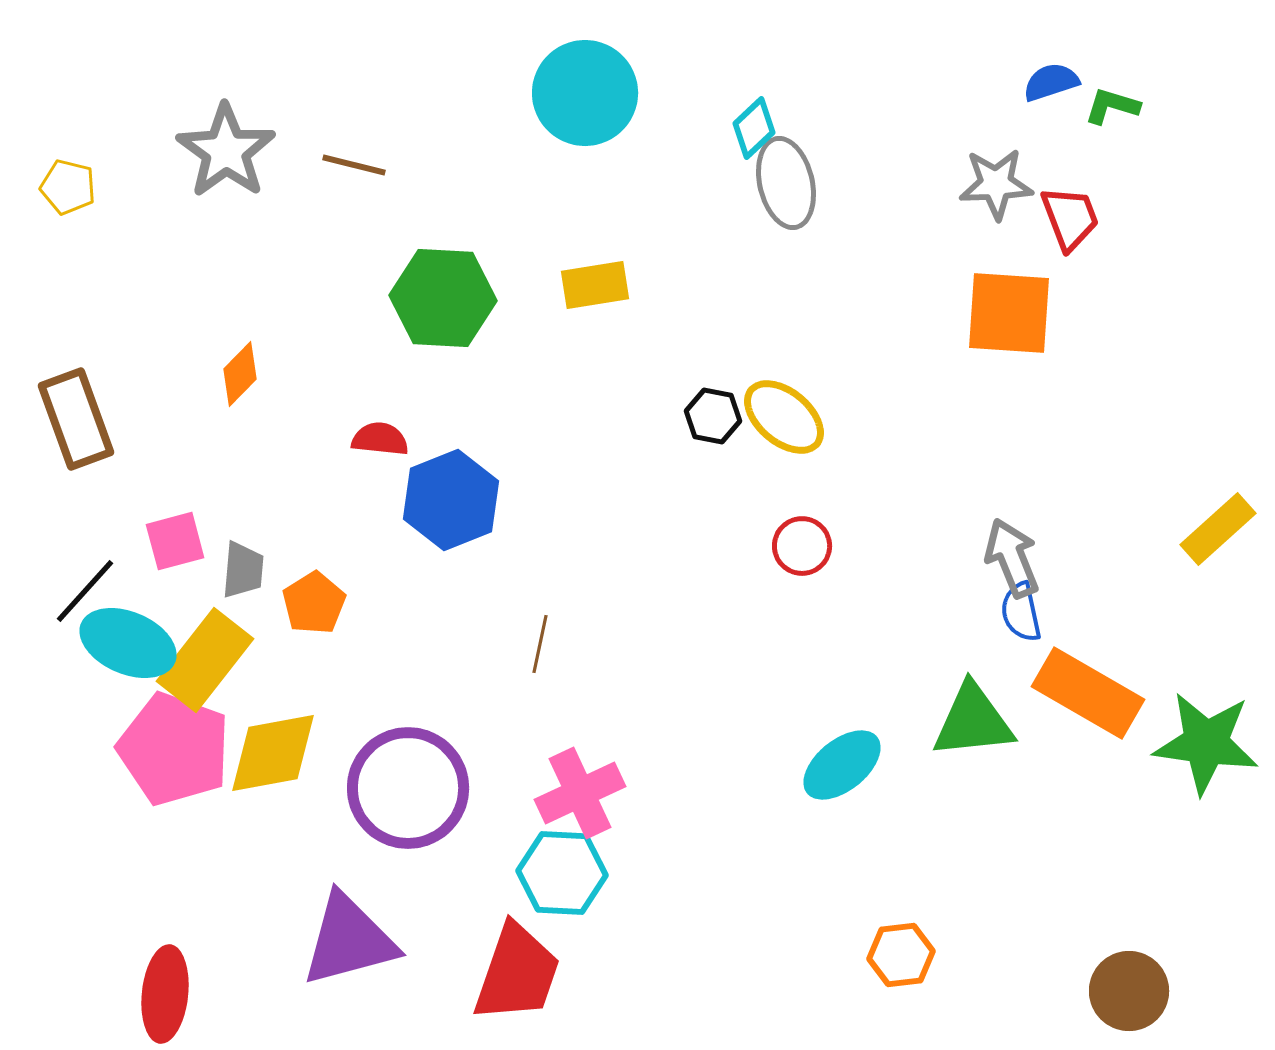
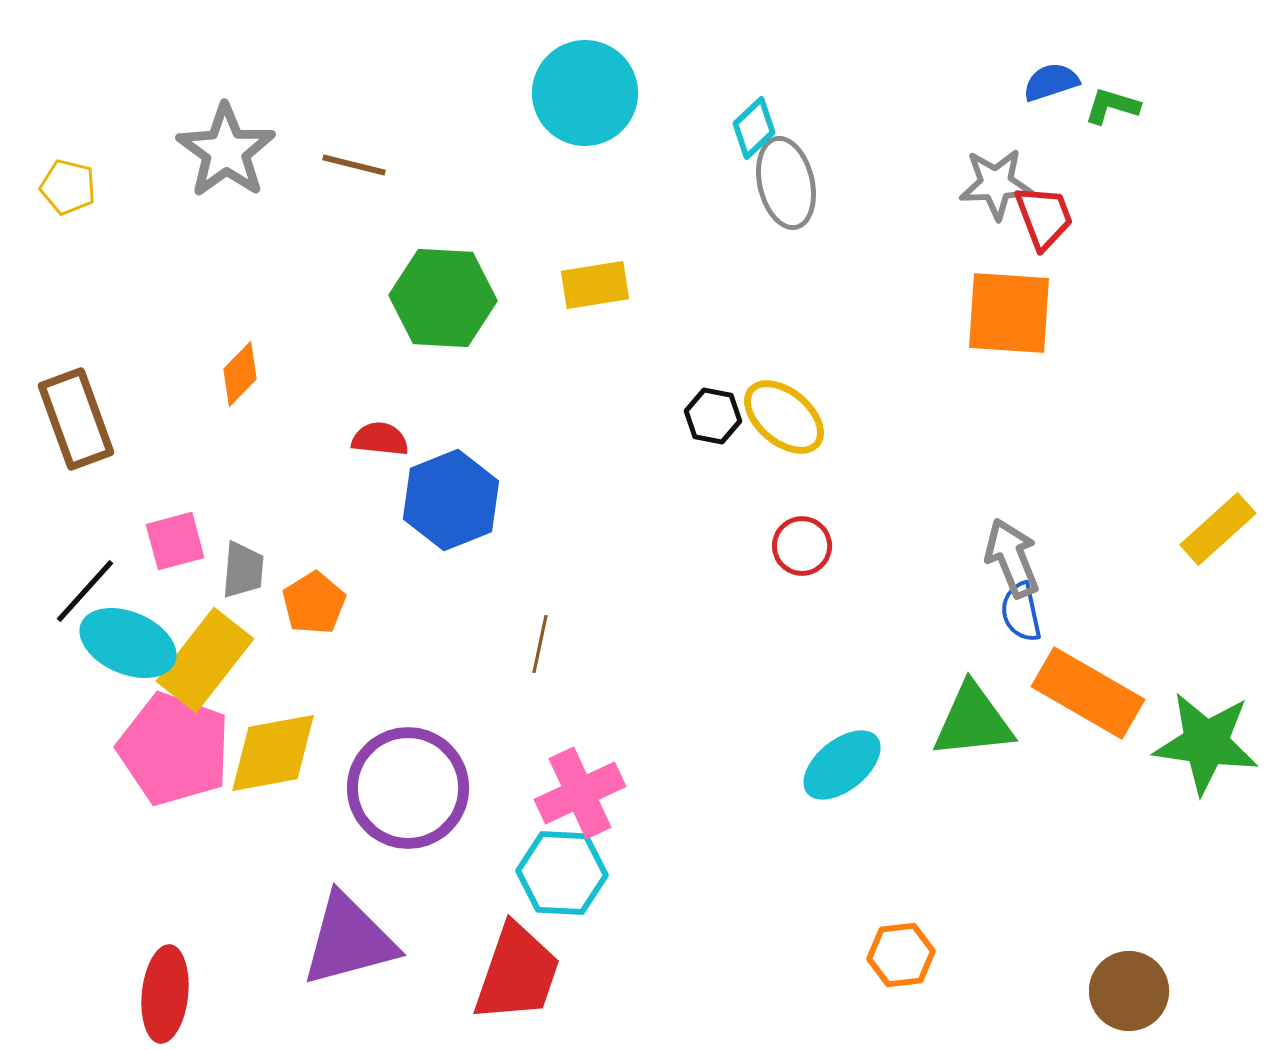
red trapezoid at (1070, 218): moved 26 px left, 1 px up
